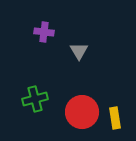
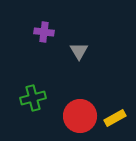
green cross: moved 2 px left, 1 px up
red circle: moved 2 px left, 4 px down
yellow rectangle: rotated 70 degrees clockwise
